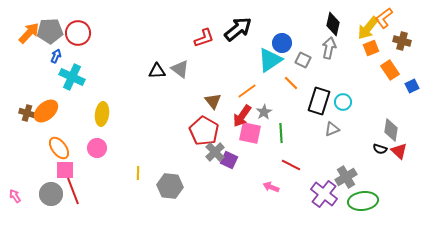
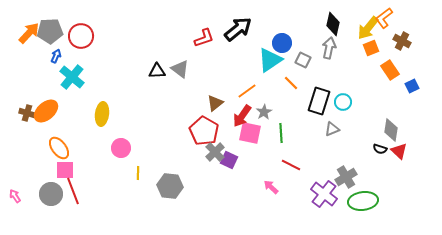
red circle at (78, 33): moved 3 px right, 3 px down
brown cross at (402, 41): rotated 12 degrees clockwise
cyan cross at (72, 77): rotated 15 degrees clockwise
brown triangle at (213, 101): moved 2 px right, 2 px down; rotated 30 degrees clockwise
pink circle at (97, 148): moved 24 px right
pink arrow at (271, 187): rotated 21 degrees clockwise
